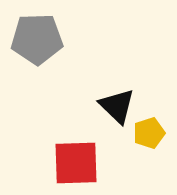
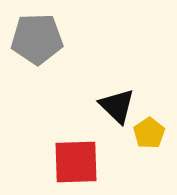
yellow pentagon: rotated 16 degrees counterclockwise
red square: moved 1 px up
